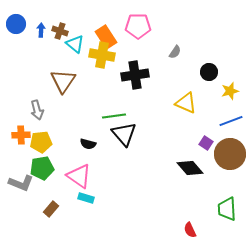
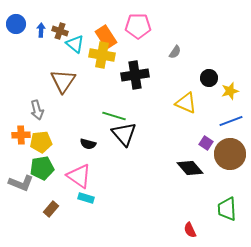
black circle: moved 6 px down
green line: rotated 25 degrees clockwise
